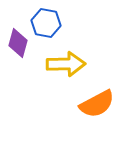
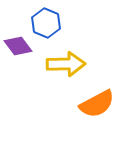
blue hexagon: rotated 12 degrees clockwise
purple diamond: moved 3 px down; rotated 52 degrees counterclockwise
